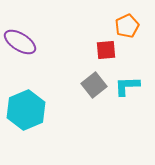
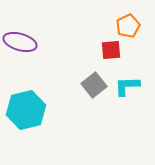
orange pentagon: moved 1 px right
purple ellipse: rotated 16 degrees counterclockwise
red square: moved 5 px right
cyan hexagon: rotated 9 degrees clockwise
